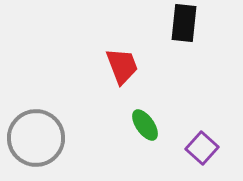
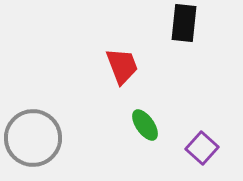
gray circle: moved 3 px left
